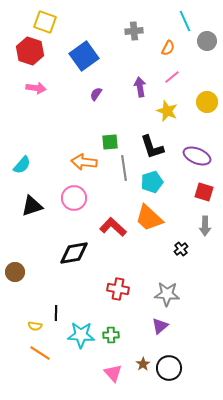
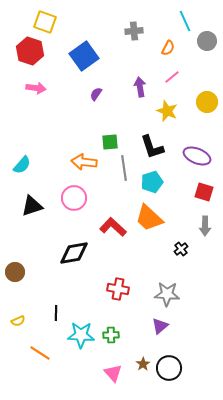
yellow semicircle: moved 17 px left, 5 px up; rotated 32 degrees counterclockwise
